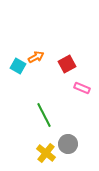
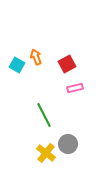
orange arrow: rotated 84 degrees counterclockwise
cyan square: moved 1 px left, 1 px up
pink rectangle: moved 7 px left; rotated 35 degrees counterclockwise
